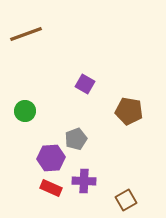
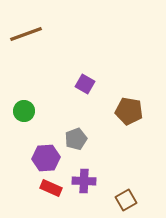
green circle: moved 1 px left
purple hexagon: moved 5 px left
